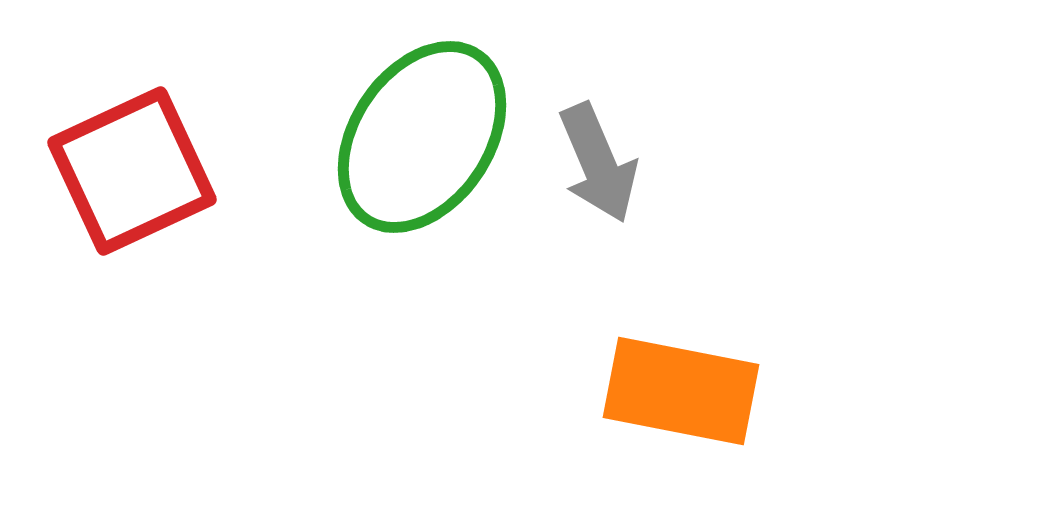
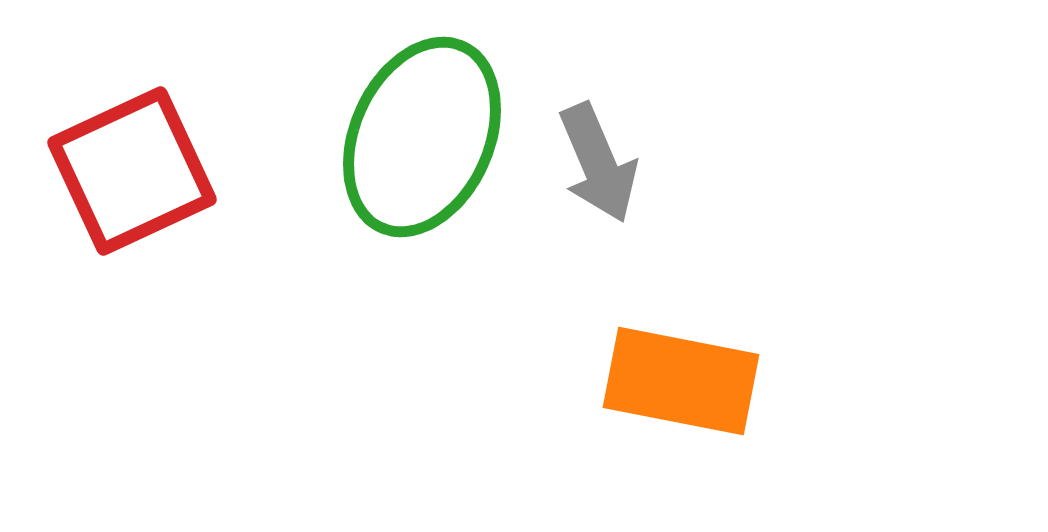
green ellipse: rotated 10 degrees counterclockwise
orange rectangle: moved 10 px up
